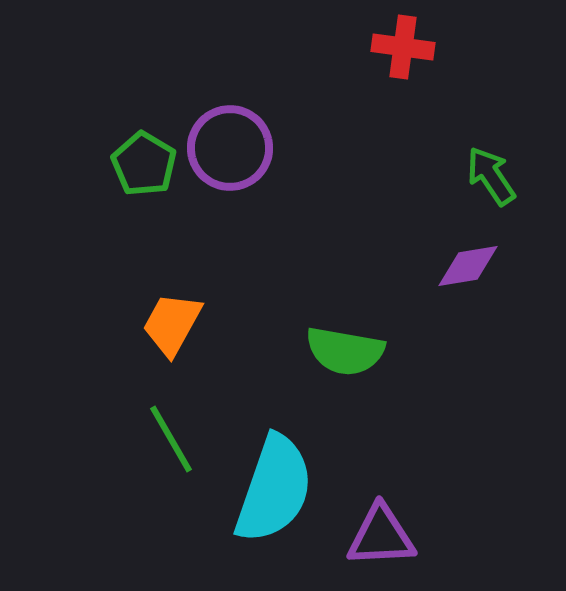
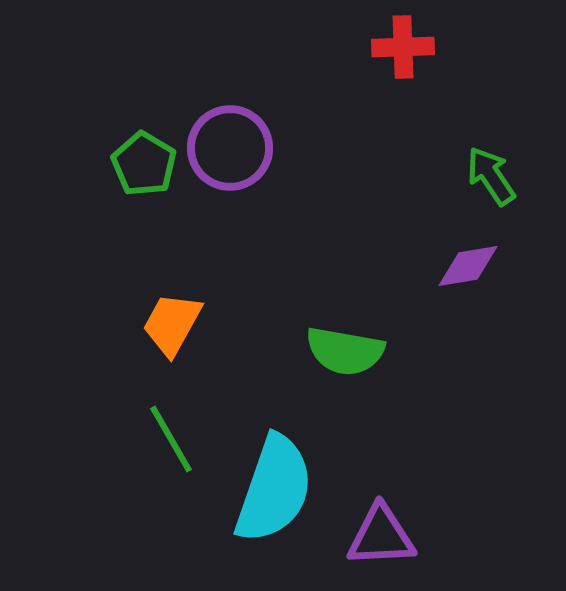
red cross: rotated 10 degrees counterclockwise
